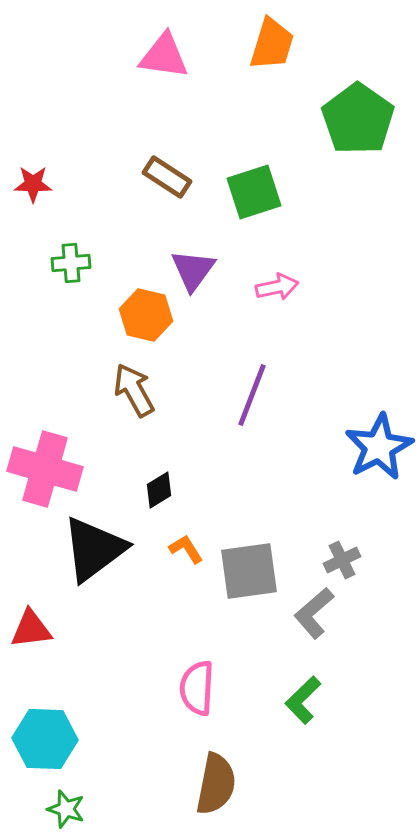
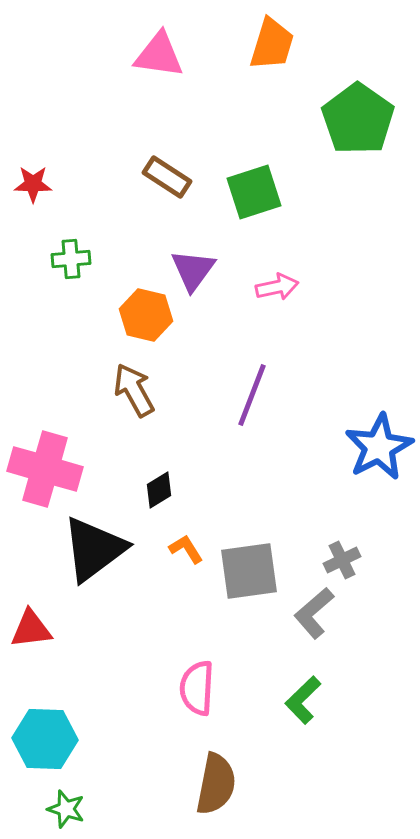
pink triangle: moved 5 px left, 1 px up
green cross: moved 4 px up
